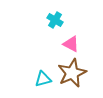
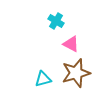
cyan cross: moved 1 px right, 1 px down
brown star: moved 4 px right; rotated 8 degrees clockwise
